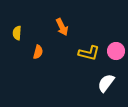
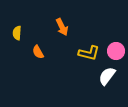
orange semicircle: rotated 136 degrees clockwise
white semicircle: moved 1 px right, 7 px up
